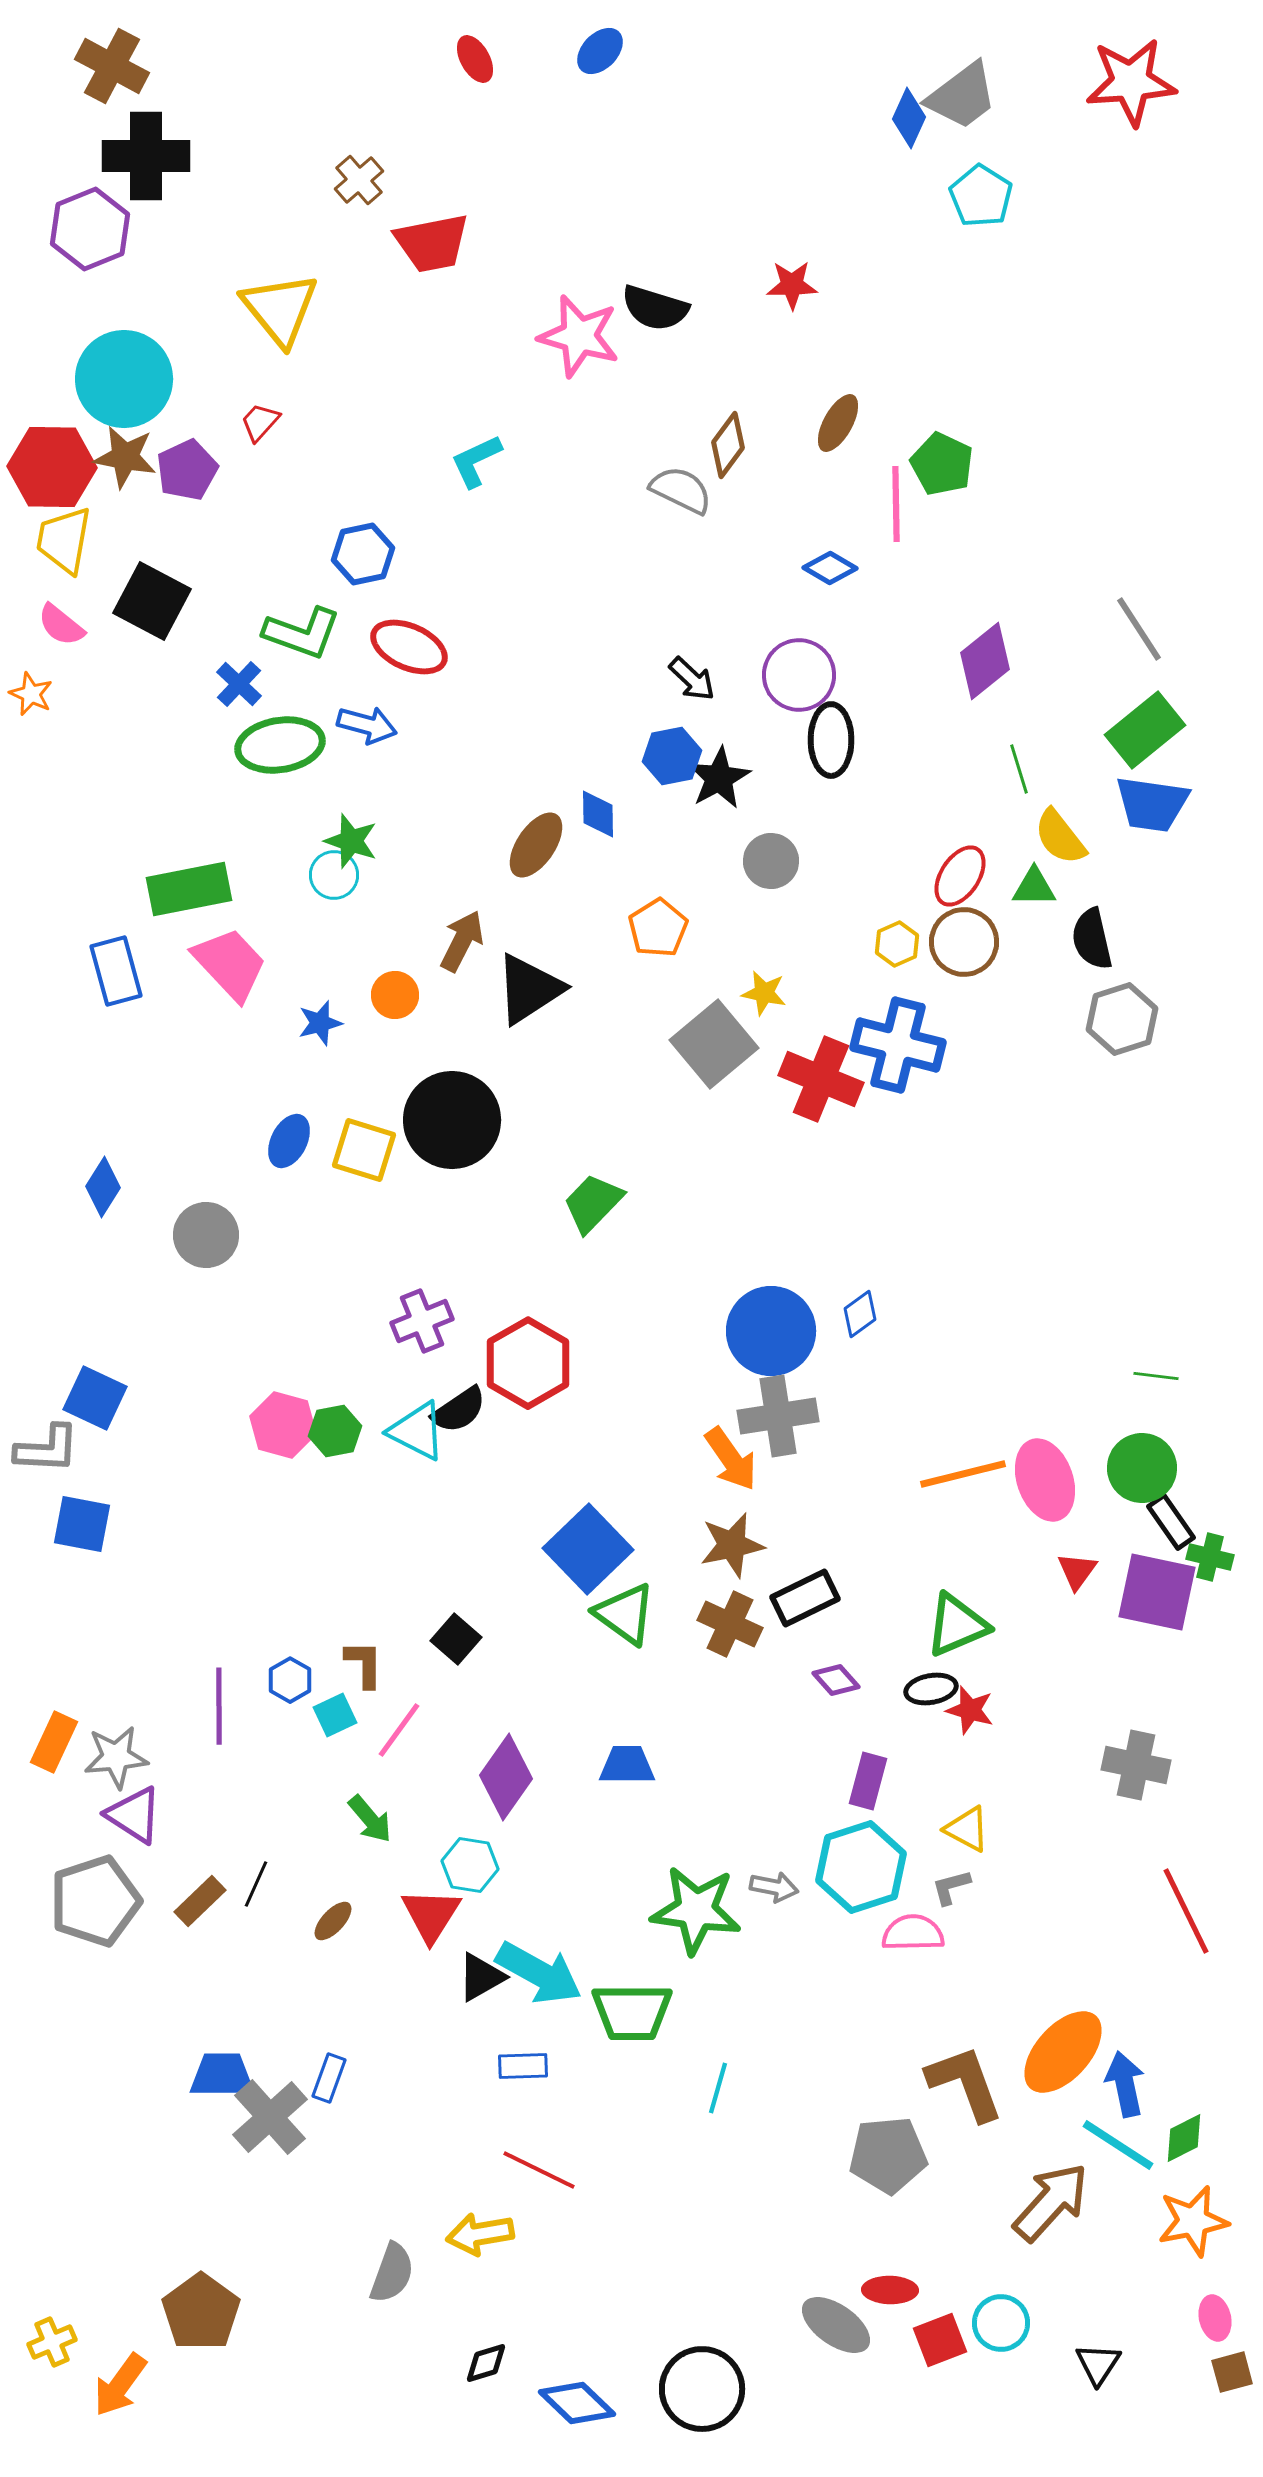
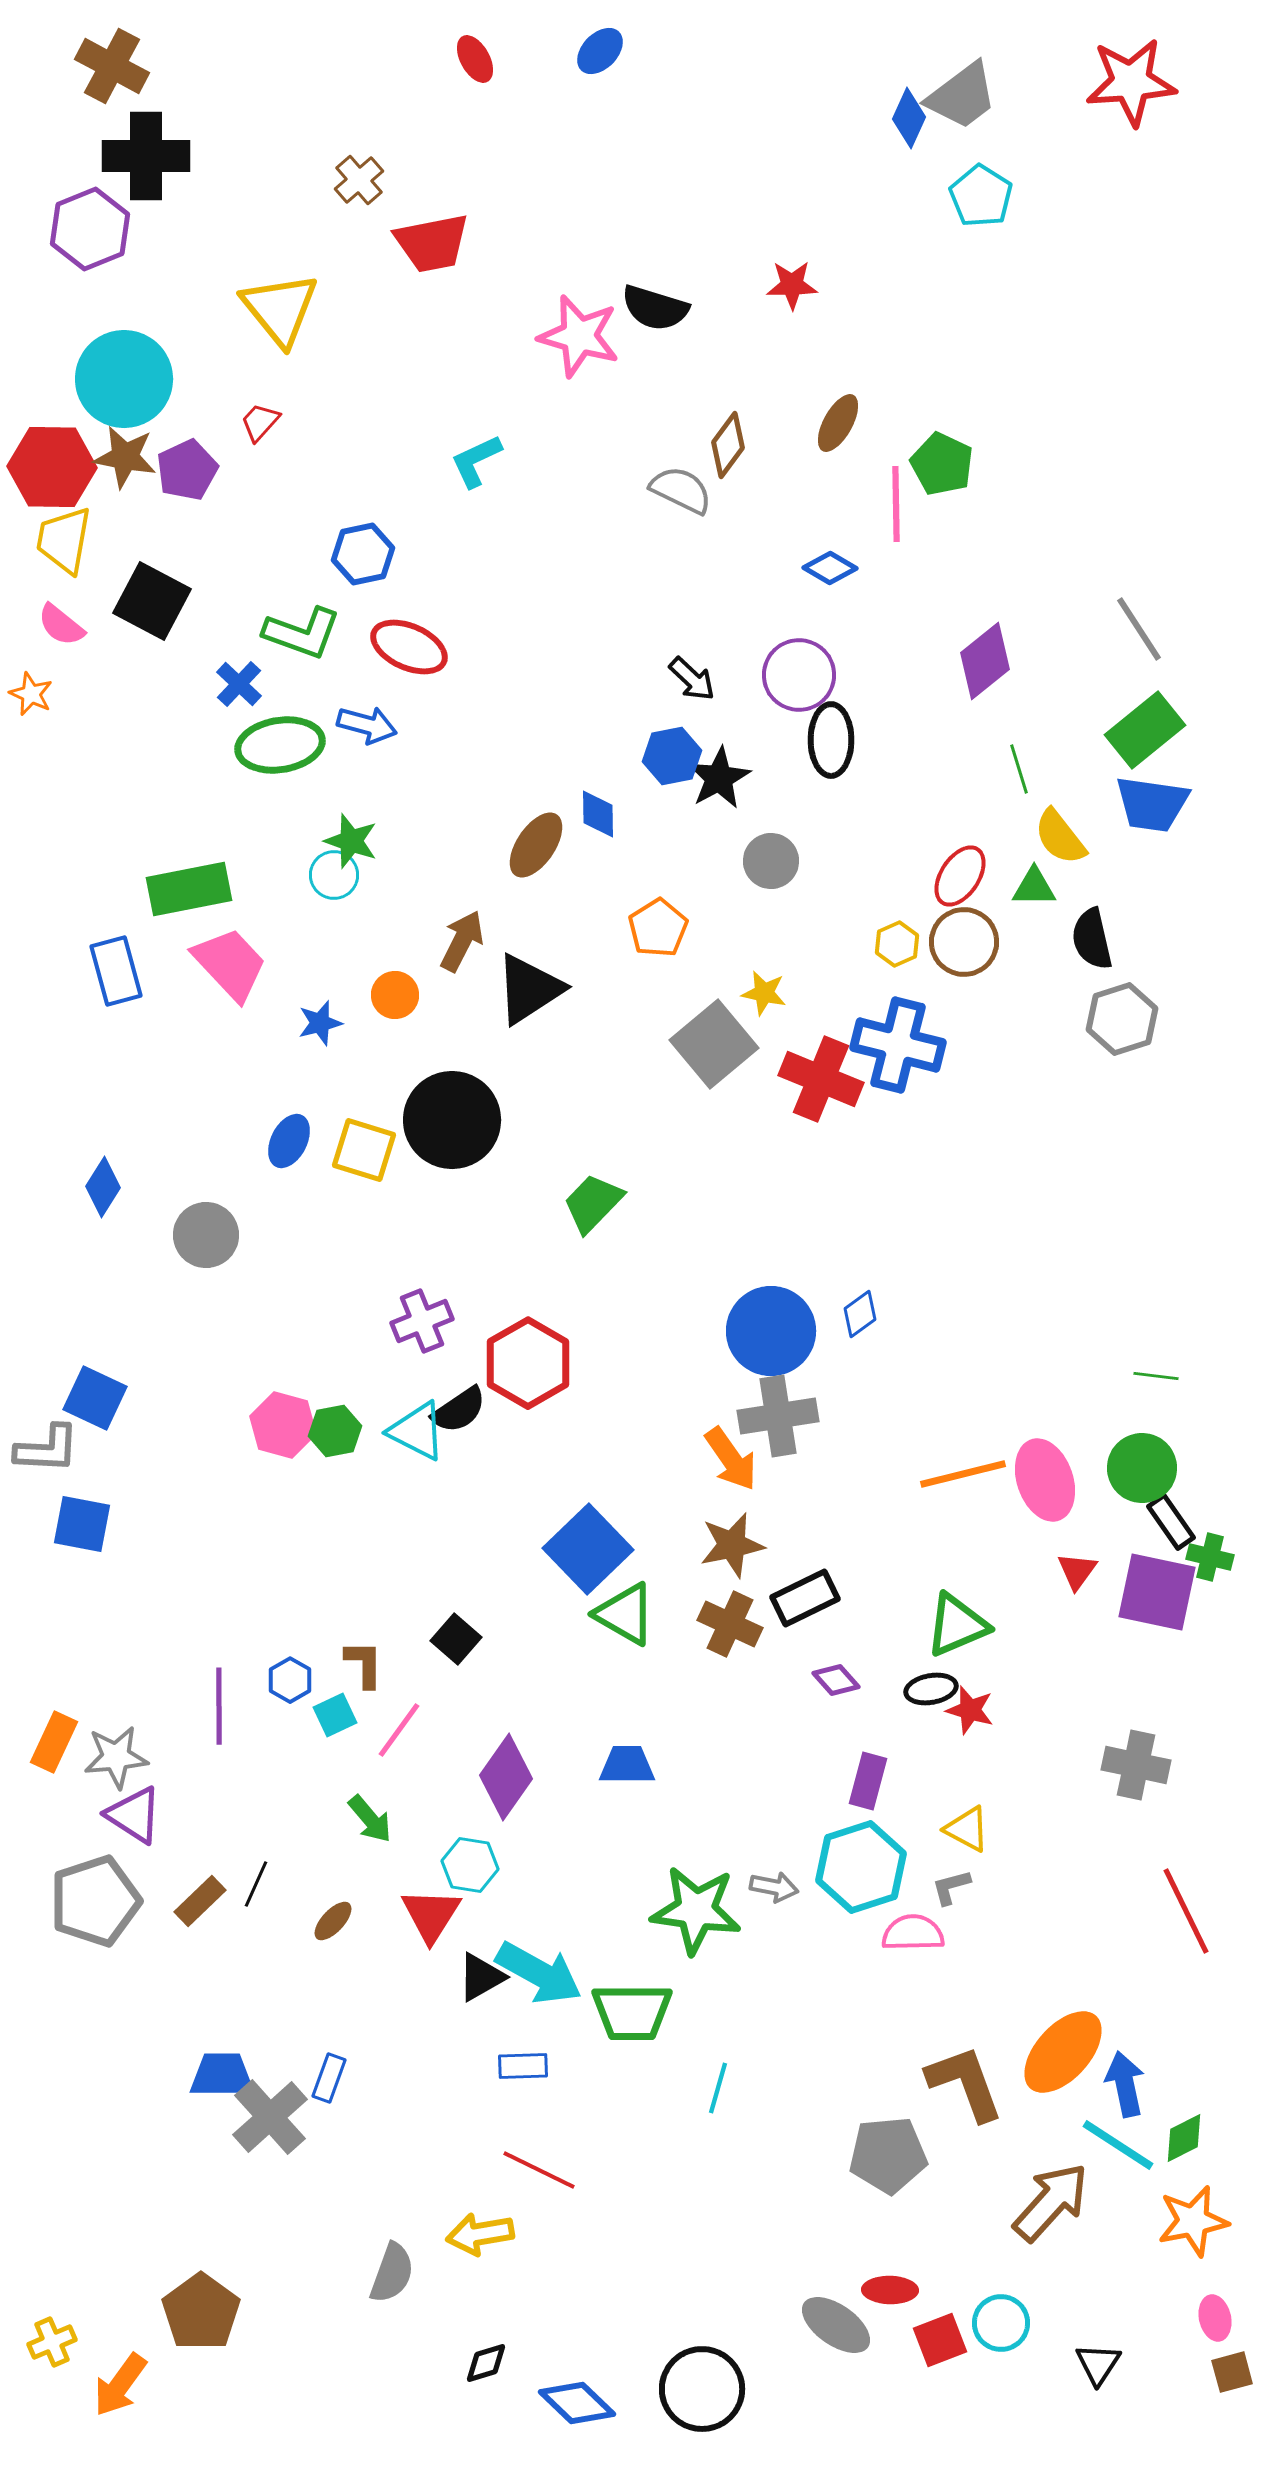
green triangle at (625, 1614): rotated 6 degrees counterclockwise
